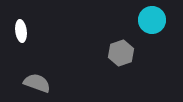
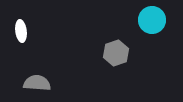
gray hexagon: moved 5 px left
gray semicircle: rotated 16 degrees counterclockwise
